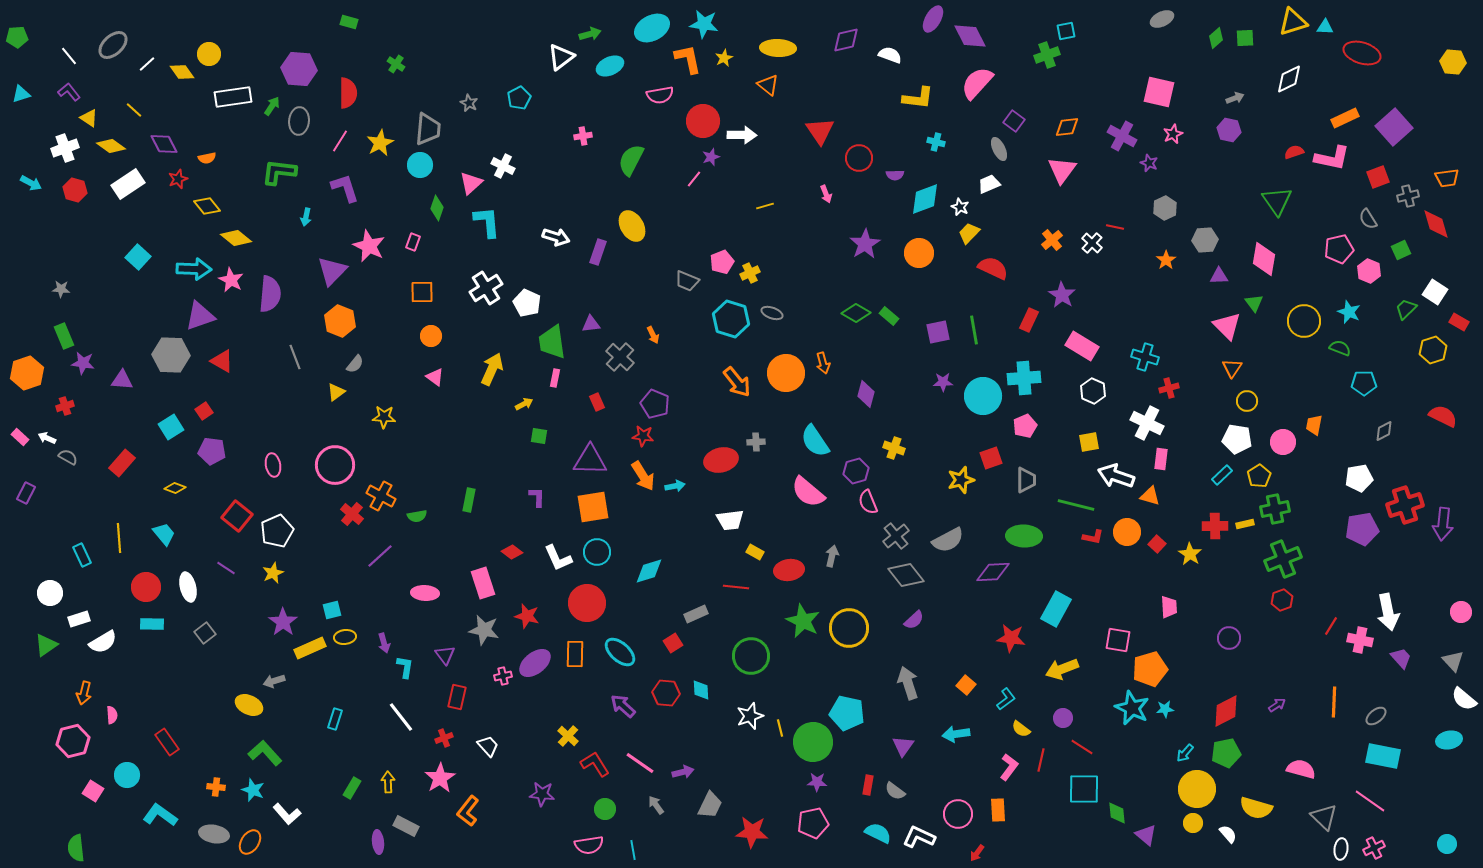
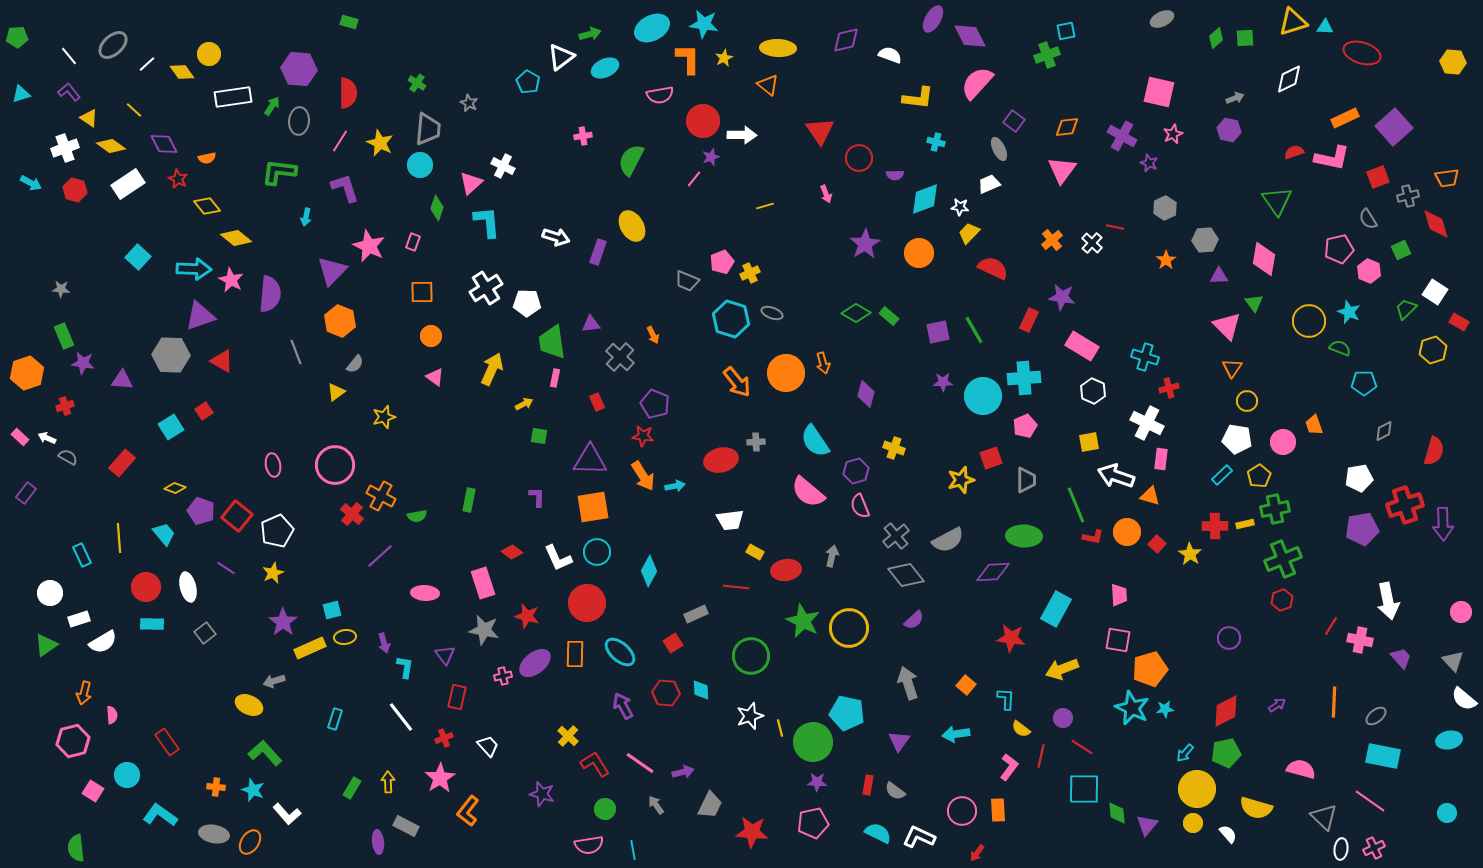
orange L-shape at (688, 59): rotated 12 degrees clockwise
green cross at (396, 64): moved 21 px right, 19 px down
cyan ellipse at (610, 66): moved 5 px left, 2 px down
cyan pentagon at (519, 98): moved 9 px right, 16 px up; rotated 15 degrees counterclockwise
yellow star at (380, 143): rotated 20 degrees counterclockwise
red star at (178, 179): rotated 24 degrees counterclockwise
white star at (960, 207): rotated 18 degrees counterclockwise
purple star at (1062, 295): moved 2 px down; rotated 24 degrees counterclockwise
white pentagon at (527, 303): rotated 24 degrees counterclockwise
yellow circle at (1304, 321): moved 5 px right
green line at (974, 330): rotated 20 degrees counterclockwise
gray line at (295, 357): moved 1 px right, 5 px up
red semicircle at (1443, 416): moved 9 px left, 35 px down; rotated 80 degrees clockwise
yellow star at (384, 417): rotated 20 degrees counterclockwise
orange trapezoid at (1314, 425): rotated 30 degrees counterclockwise
purple pentagon at (212, 451): moved 11 px left, 60 px down; rotated 12 degrees clockwise
purple rectangle at (26, 493): rotated 10 degrees clockwise
pink semicircle at (868, 502): moved 8 px left, 4 px down
green line at (1076, 505): rotated 54 degrees clockwise
purple arrow at (1443, 524): rotated 8 degrees counterclockwise
red ellipse at (789, 570): moved 3 px left
cyan diamond at (649, 571): rotated 44 degrees counterclockwise
pink trapezoid at (1169, 607): moved 50 px left, 12 px up
white arrow at (1388, 612): moved 11 px up
cyan L-shape at (1006, 699): rotated 50 degrees counterclockwise
purple arrow at (623, 706): rotated 20 degrees clockwise
purple triangle at (903, 746): moved 4 px left, 5 px up
red line at (1041, 760): moved 4 px up
purple star at (542, 794): rotated 10 degrees clockwise
pink circle at (958, 814): moved 4 px right, 3 px up
purple triangle at (1146, 835): moved 1 px right, 10 px up; rotated 30 degrees clockwise
cyan circle at (1447, 844): moved 31 px up
